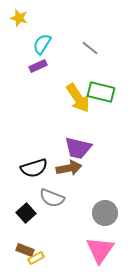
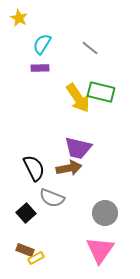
yellow star: rotated 12 degrees clockwise
purple rectangle: moved 2 px right, 2 px down; rotated 24 degrees clockwise
black semicircle: rotated 100 degrees counterclockwise
